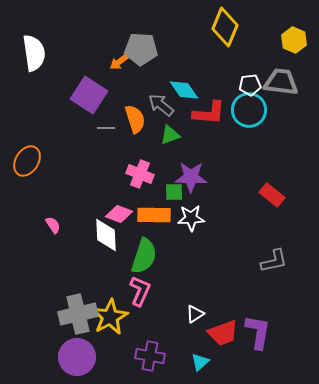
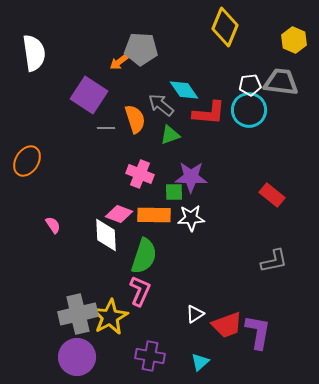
red trapezoid: moved 4 px right, 8 px up
